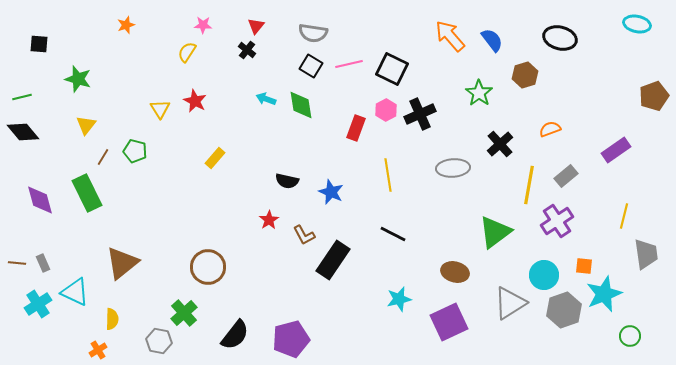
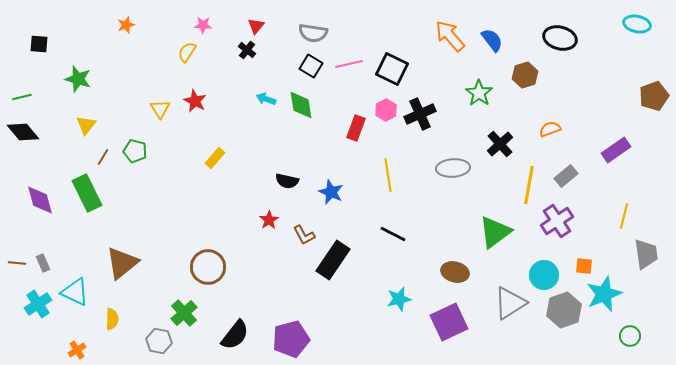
orange cross at (98, 350): moved 21 px left
